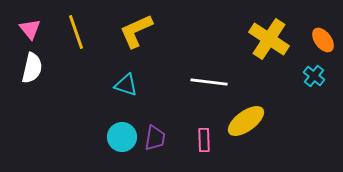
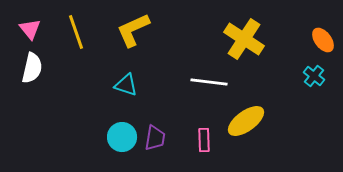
yellow L-shape: moved 3 px left, 1 px up
yellow cross: moved 25 px left
